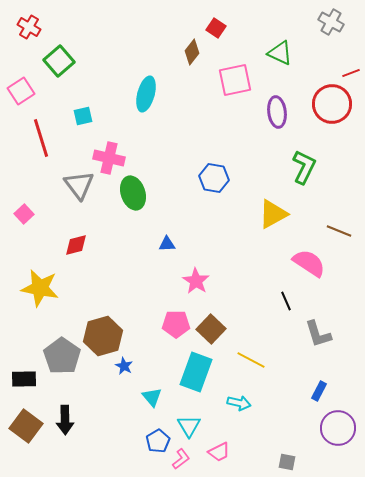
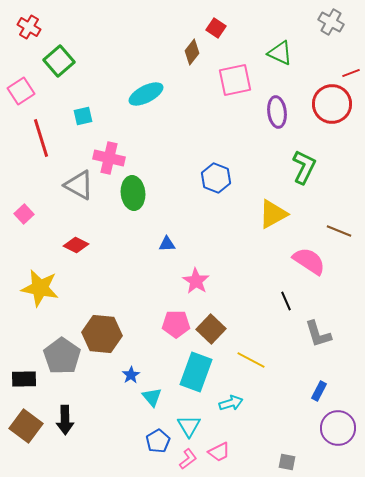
cyan ellipse at (146, 94): rotated 48 degrees clockwise
blue hexagon at (214, 178): moved 2 px right; rotated 12 degrees clockwise
gray triangle at (79, 185): rotated 24 degrees counterclockwise
green ellipse at (133, 193): rotated 12 degrees clockwise
red diamond at (76, 245): rotated 40 degrees clockwise
pink semicircle at (309, 263): moved 2 px up
brown hexagon at (103, 336): moved 1 px left, 2 px up; rotated 21 degrees clockwise
blue star at (124, 366): moved 7 px right, 9 px down; rotated 12 degrees clockwise
cyan arrow at (239, 403): moved 8 px left; rotated 30 degrees counterclockwise
pink L-shape at (181, 459): moved 7 px right
